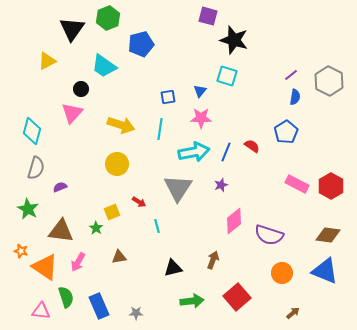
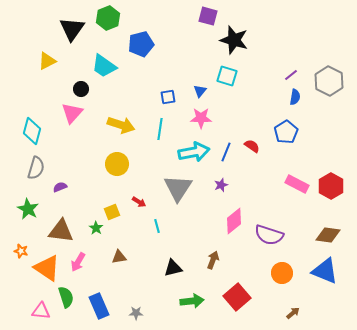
orange triangle at (45, 267): moved 2 px right, 1 px down
